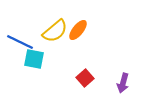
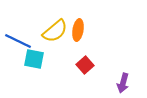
orange ellipse: rotated 30 degrees counterclockwise
blue line: moved 2 px left, 1 px up
red square: moved 13 px up
